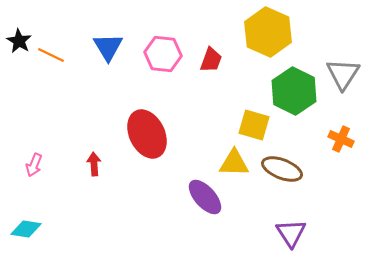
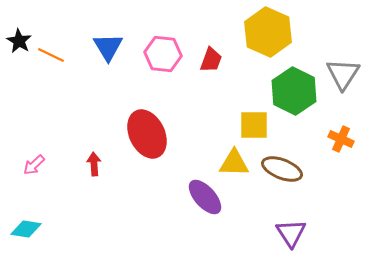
yellow square: rotated 16 degrees counterclockwise
pink arrow: rotated 25 degrees clockwise
